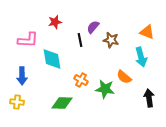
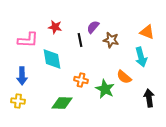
red star: moved 5 px down; rotated 24 degrees clockwise
orange cross: rotated 16 degrees counterclockwise
green star: rotated 18 degrees clockwise
yellow cross: moved 1 px right, 1 px up
